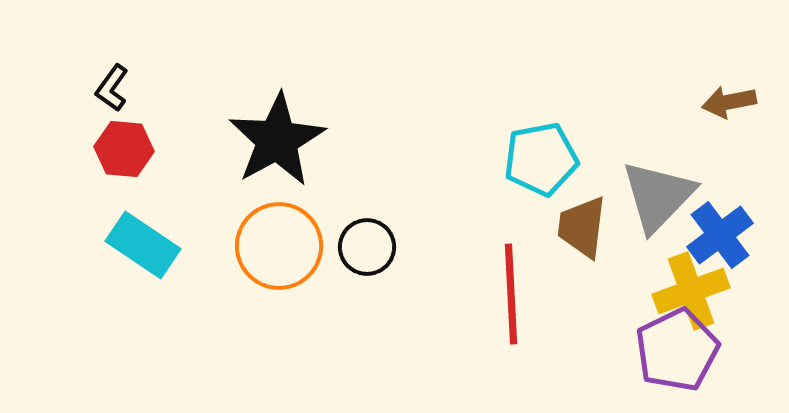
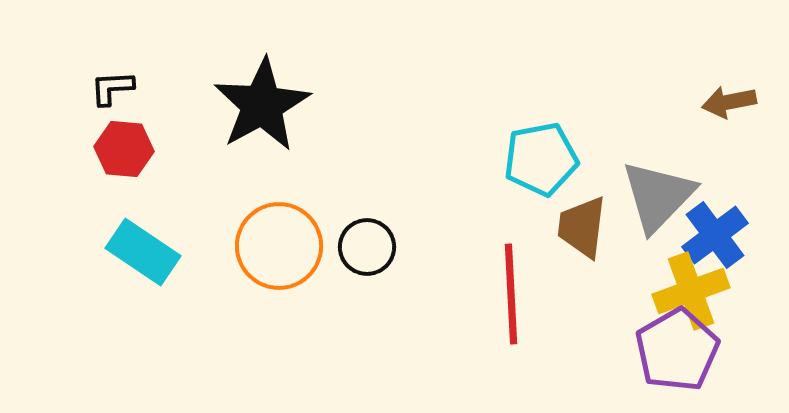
black L-shape: rotated 51 degrees clockwise
black star: moved 15 px left, 35 px up
blue cross: moved 5 px left
cyan rectangle: moved 7 px down
purple pentagon: rotated 4 degrees counterclockwise
